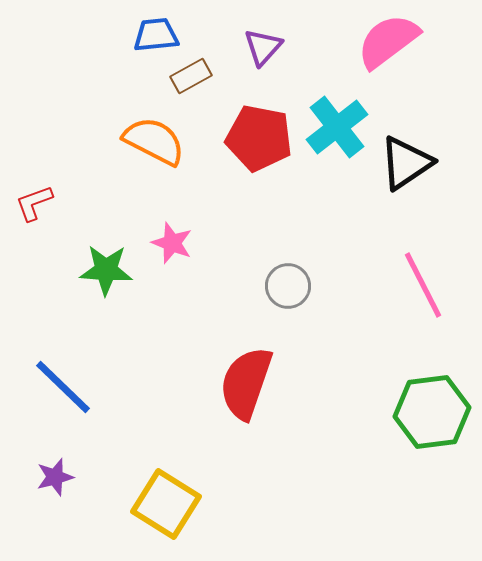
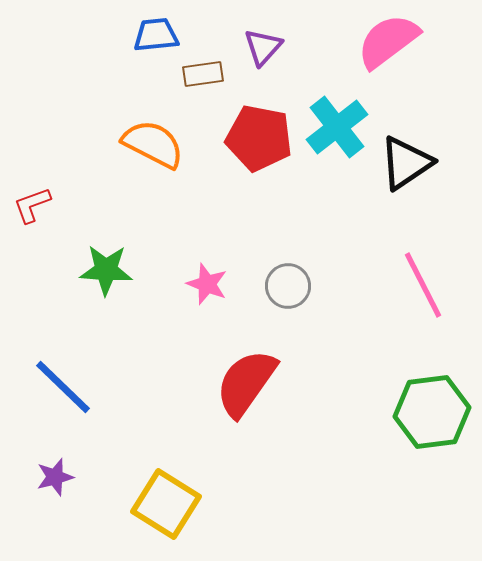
brown rectangle: moved 12 px right, 2 px up; rotated 21 degrees clockwise
orange semicircle: moved 1 px left, 3 px down
red L-shape: moved 2 px left, 2 px down
pink star: moved 35 px right, 41 px down
red semicircle: rotated 16 degrees clockwise
